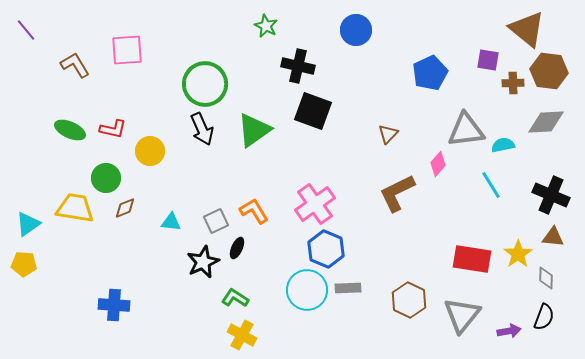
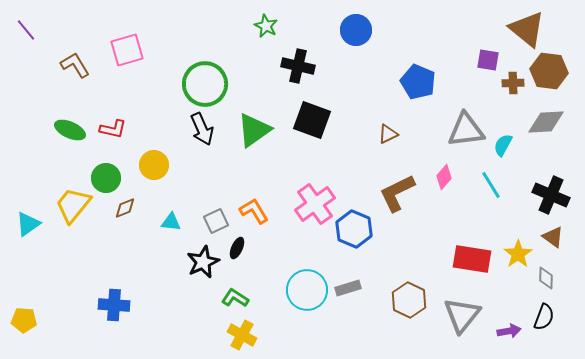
pink square at (127, 50): rotated 12 degrees counterclockwise
blue pentagon at (430, 73): moved 12 px left, 9 px down; rotated 24 degrees counterclockwise
black square at (313, 111): moved 1 px left, 9 px down
brown triangle at (388, 134): rotated 20 degrees clockwise
cyan semicircle at (503, 145): rotated 50 degrees counterclockwise
yellow circle at (150, 151): moved 4 px right, 14 px down
pink diamond at (438, 164): moved 6 px right, 13 px down
yellow trapezoid at (75, 208): moved 2 px left, 3 px up; rotated 60 degrees counterclockwise
brown triangle at (553, 237): rotated 30 degrees clockwise
blue hexagon at (326, 249): moved 28 px right, 20 px up
yellow pentagon at (24, 264): moved 56 px down
gray rectangle at (348, 288): rotated 15 degrees counterclockwise
